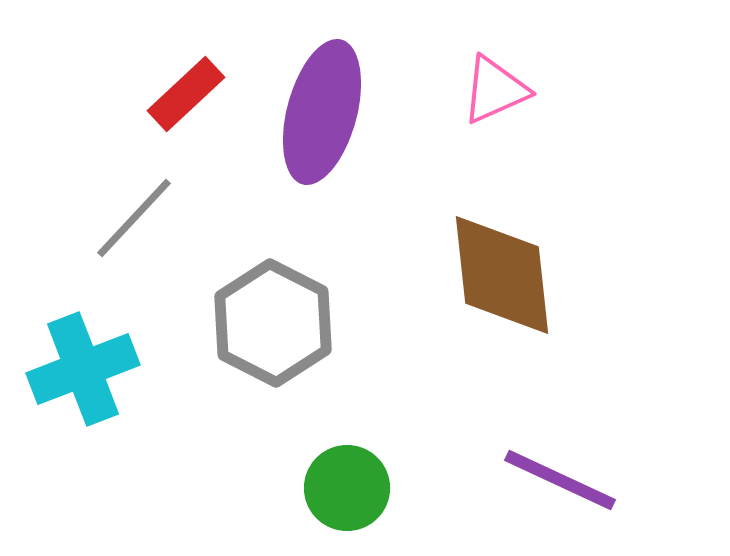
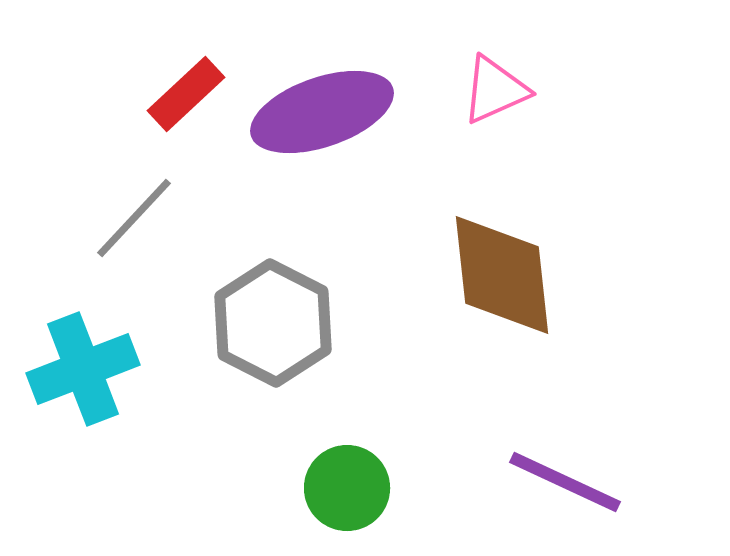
purple ellipse: rotated 56 degrees clockwise
purple line: moved 5 px right, 2 px down
